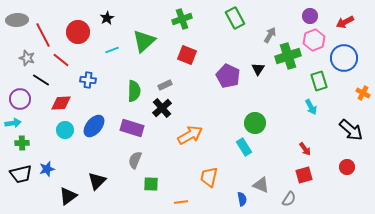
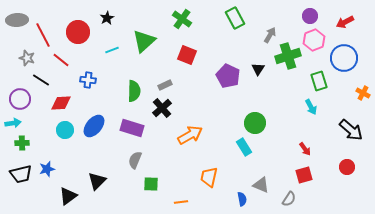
green cross at (182, 19): rotated 36 degrees counterclockwise
